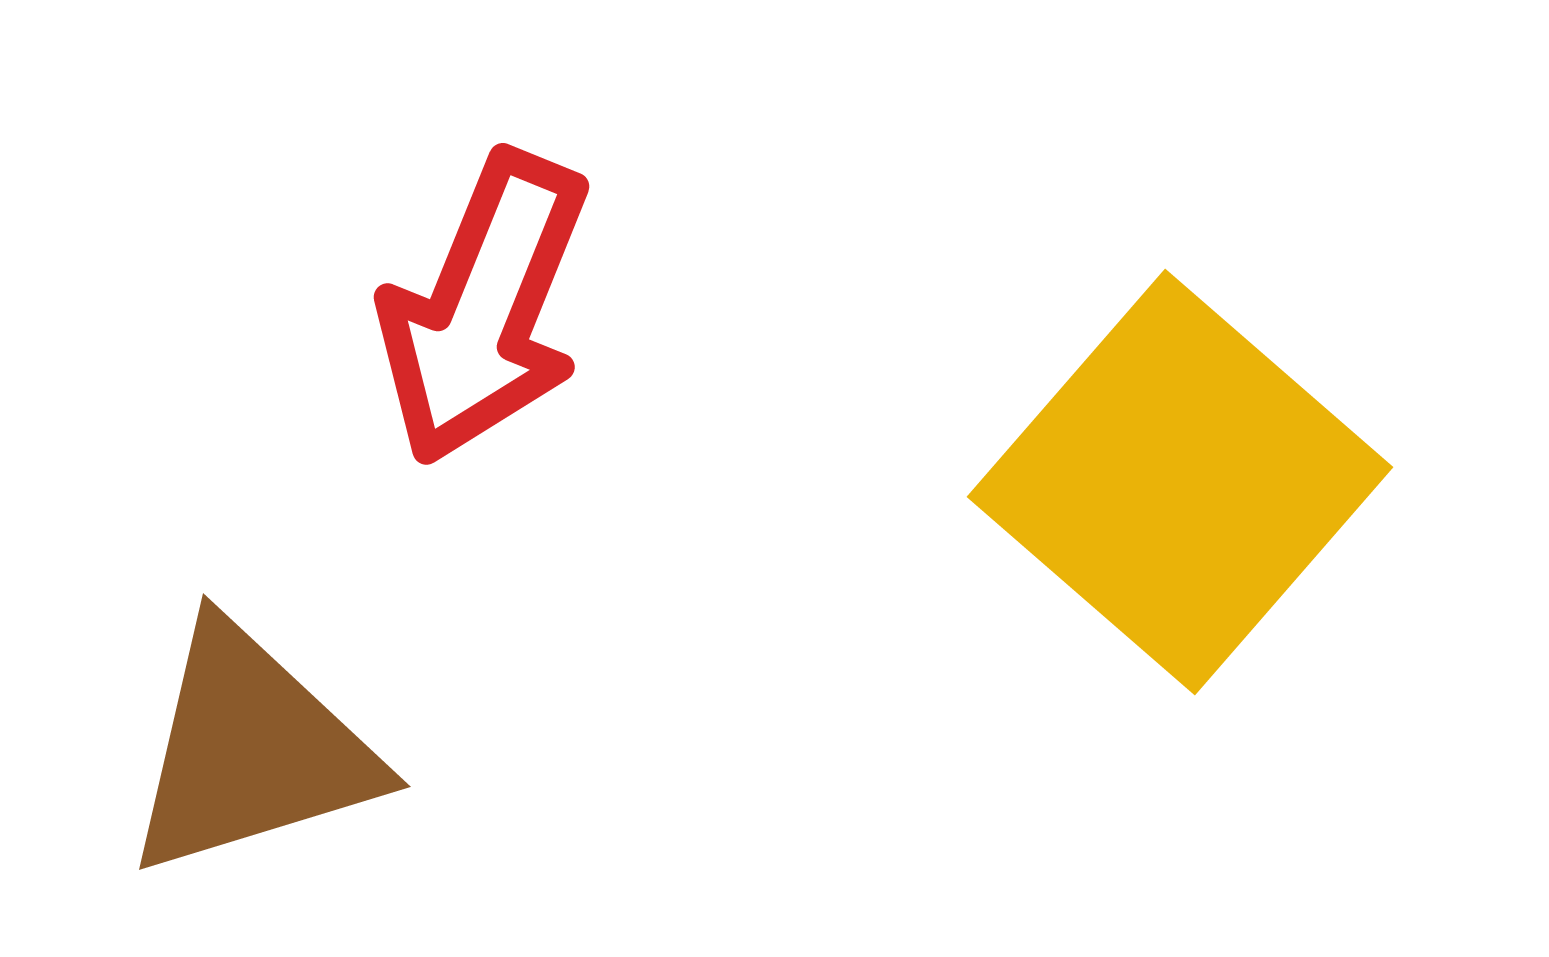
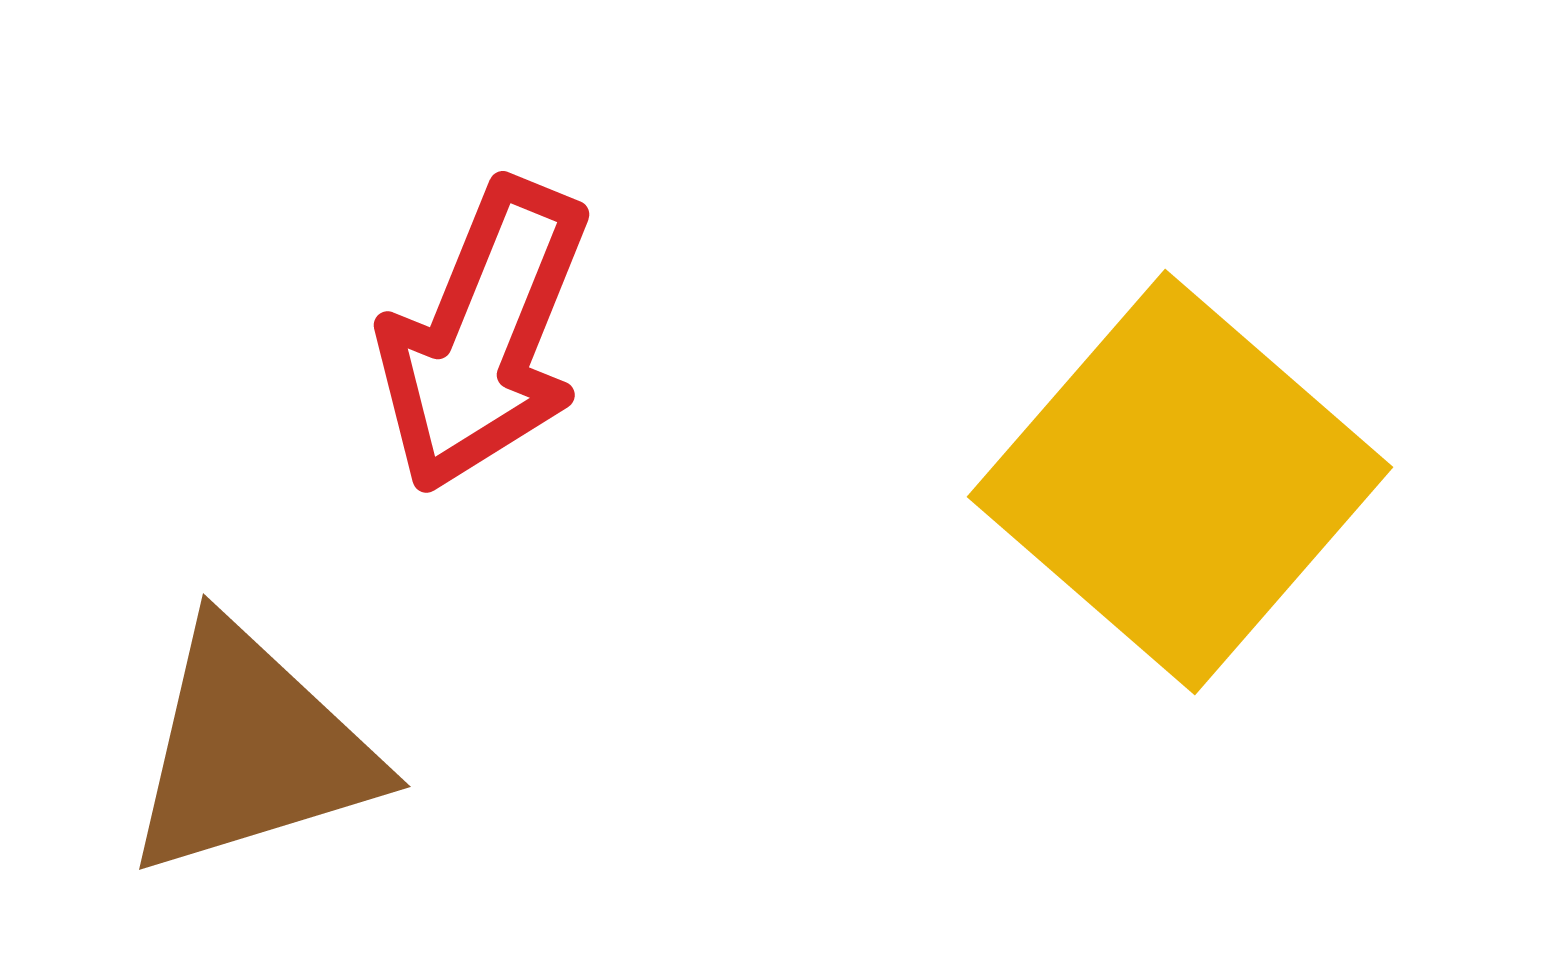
red arrow: moved 28 px down
